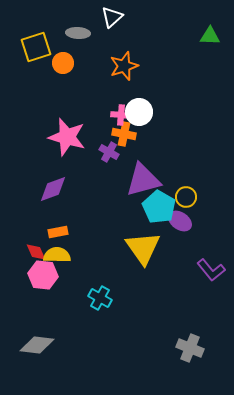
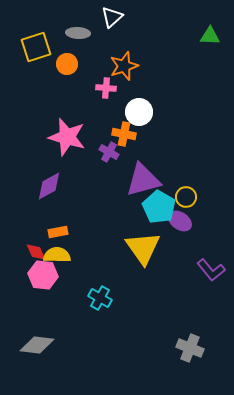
orange circle: moved 4 px right, 1 px down
pink cross: moved 15 px left, 27 px up
purple diamond: moved 4 px left, 3 px up; rotated 8 degrees counterclockwise
